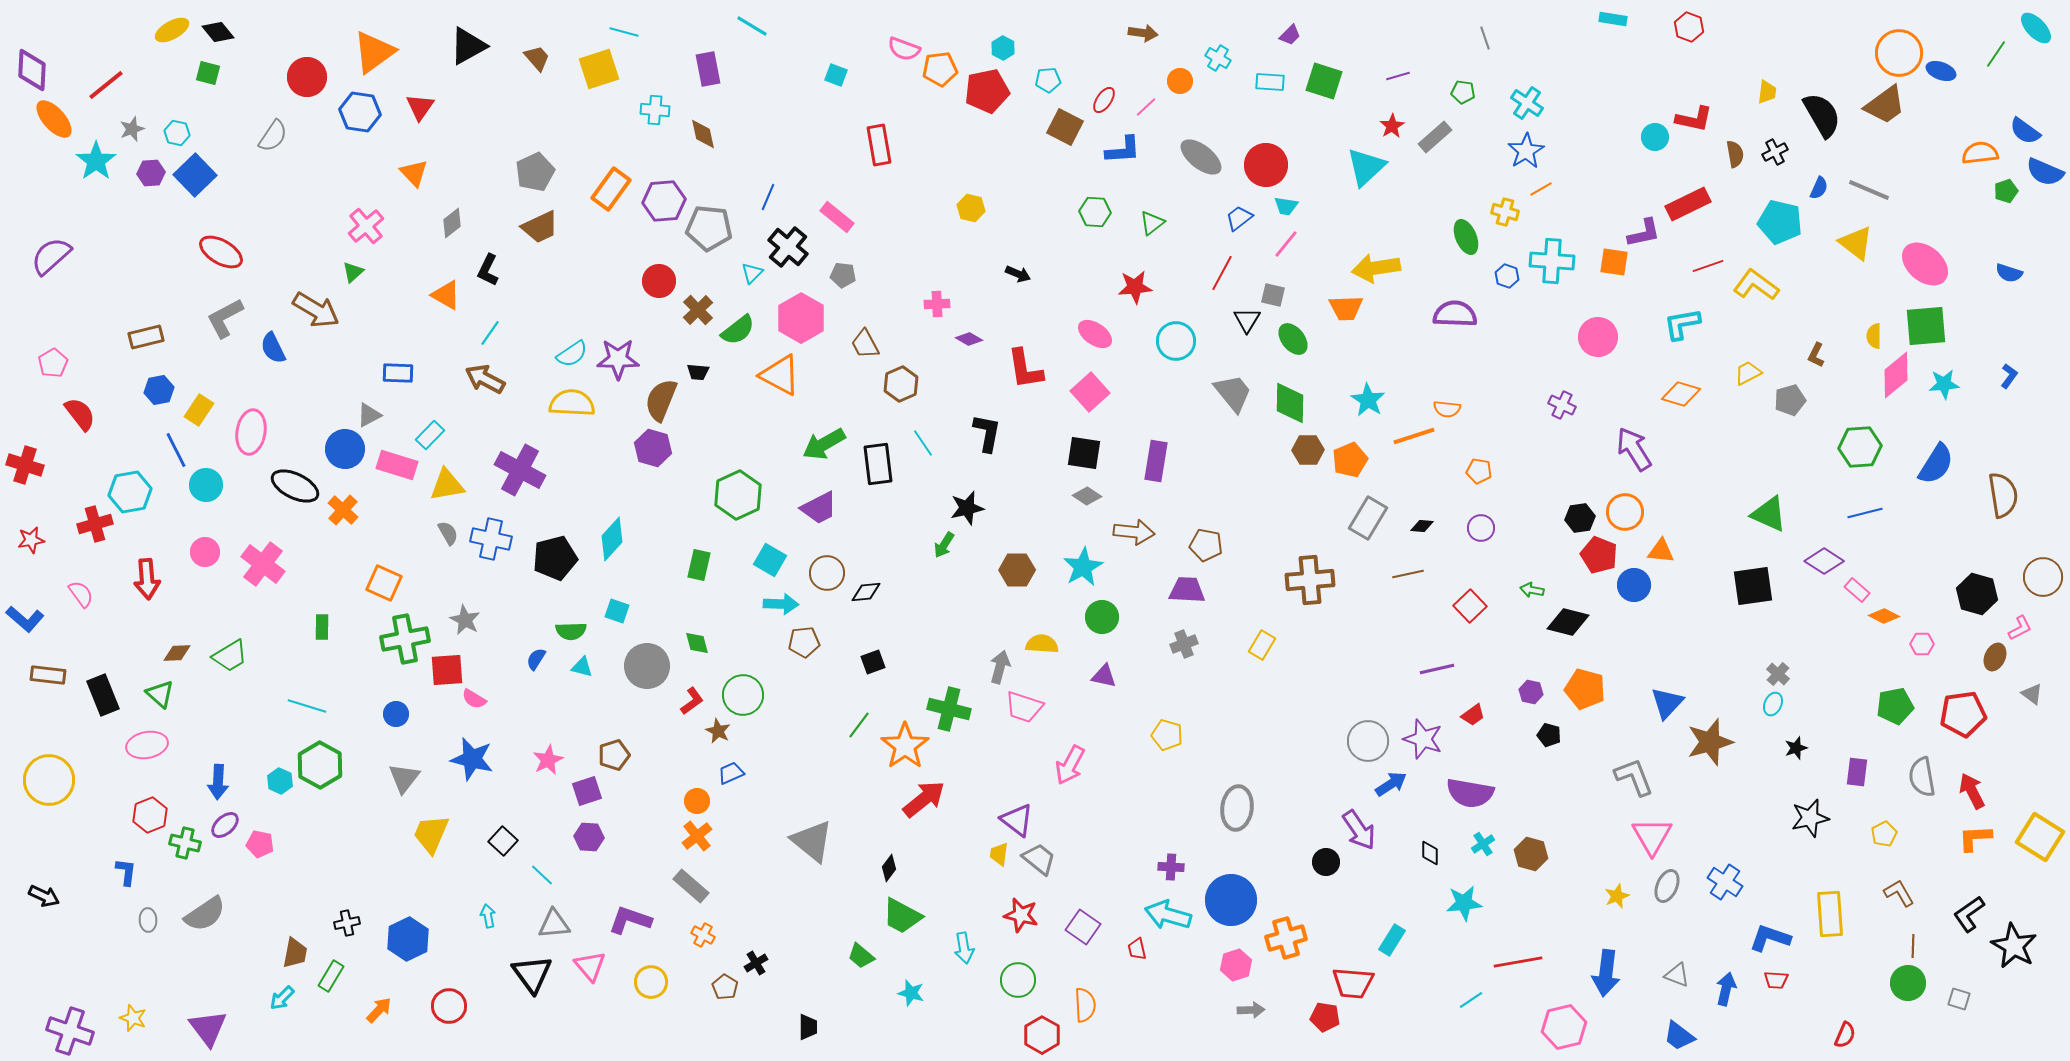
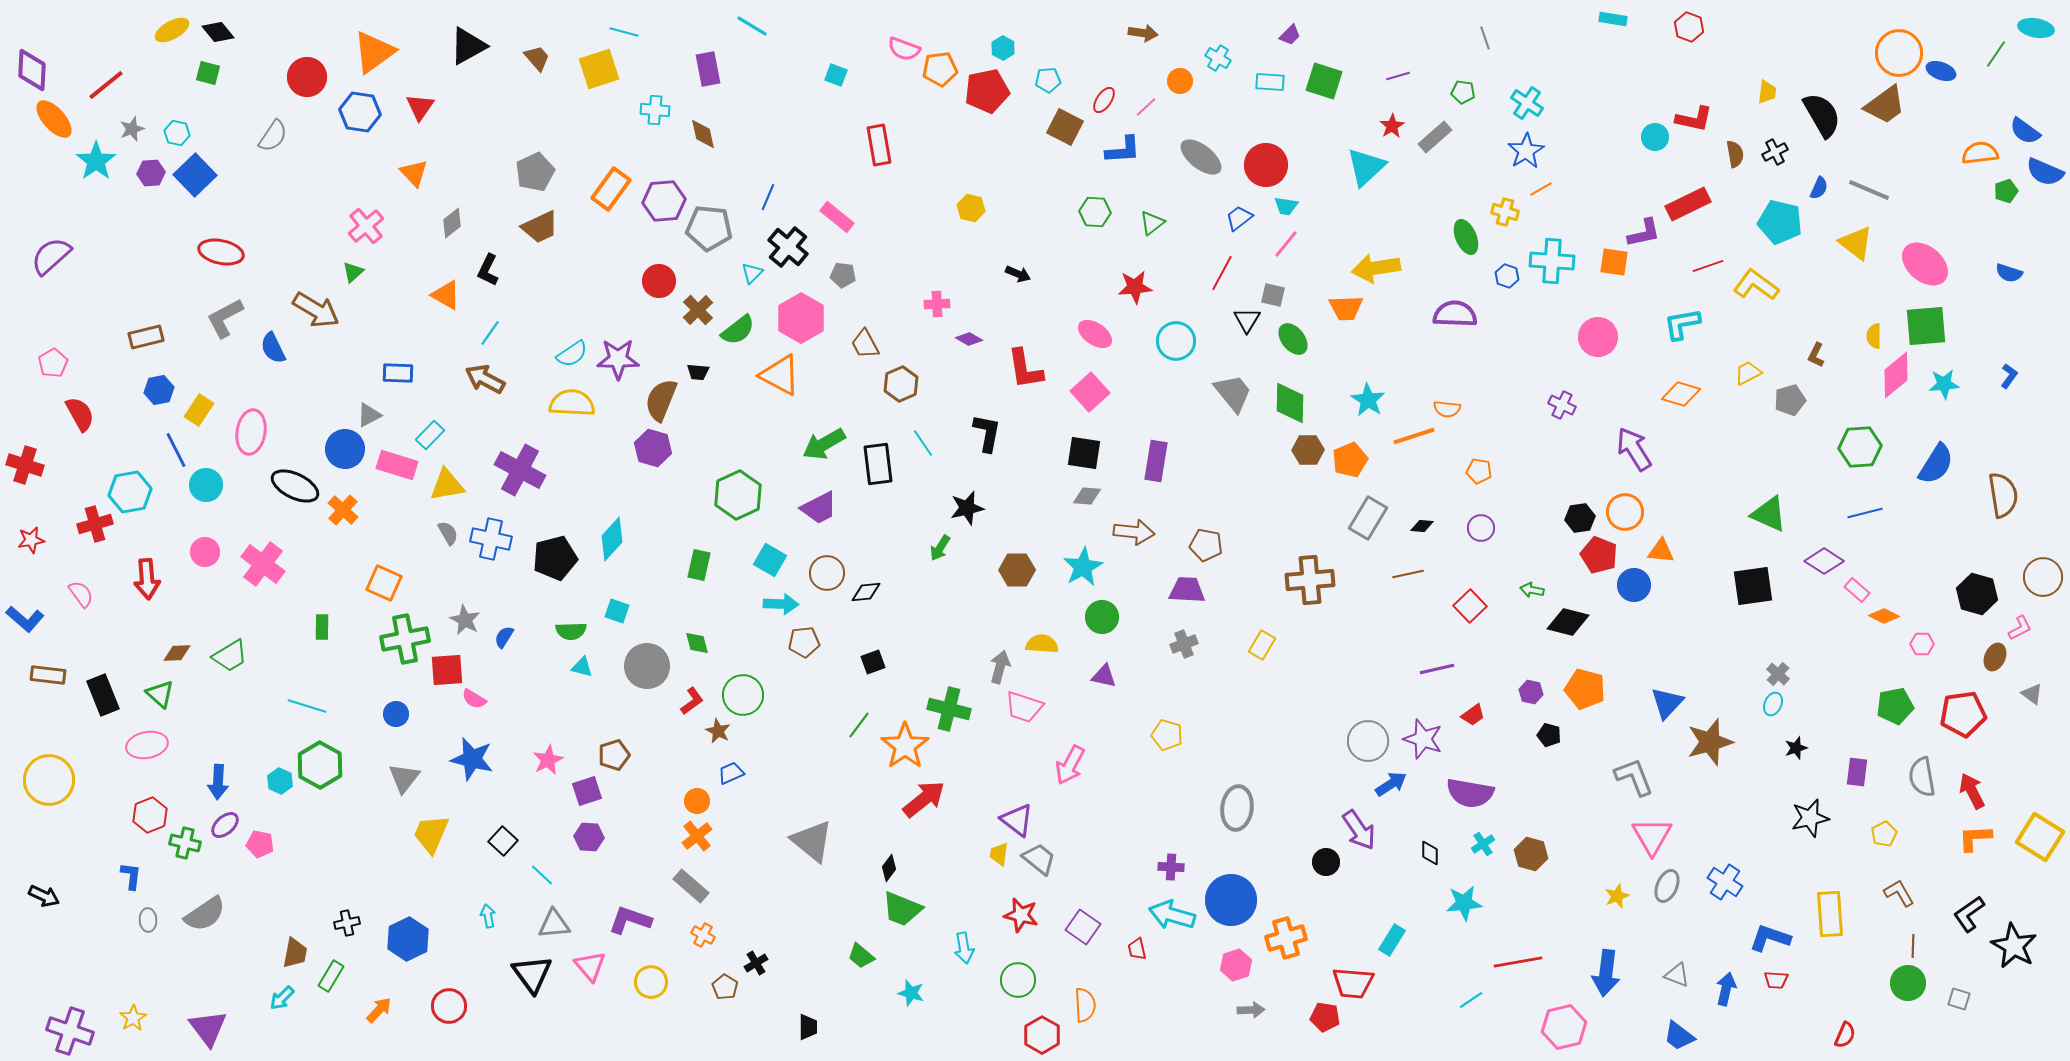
cyan ellipse at (2036, 28): rotated 36 degrees counterclockwise
red ellipse at (221, 252): rotated 18 degrees counterclockwise
red semicircle at (80, 414): rotated 9 degrees clockwise
gray diamond at (1087, 496): rotated 28 degrees counterclockwise
green arrow at (944, 545): moved 4 px left, 3 px down
blue semicircle at (536, 659): moved 32 px left, 22 px up
blue L-shape at (126, 872): moved 5 px right, 4 px down
cyan arrow at (1168, 915): moved 4 px right
green trapezoid at (902, 916): moved 7 px up; rotated 6 degrees counterclockwise
yellow star at (133, 1018): rotated 20 degrees clockwise
